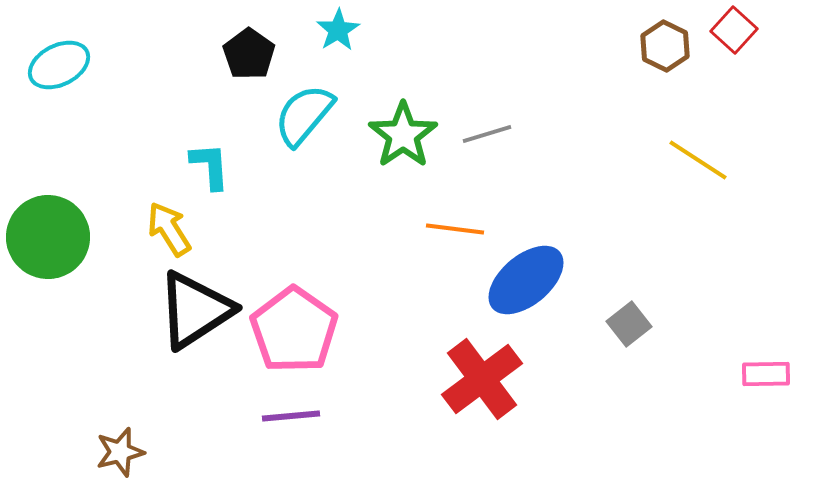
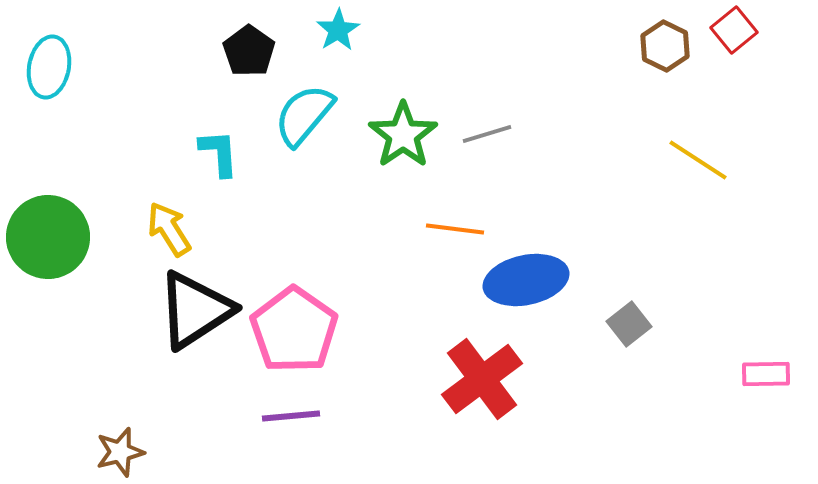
red square: rotated 9 degrees clockwise
black pentagon: moved 3 px up
cyan ellipse: moved 10 px left, 2 px down; rotated 52 degrees counterclockwise
cyan L-shape: moved 9 px right, 13 px up
blue ellipse: rotated 28 degrees clockwise
